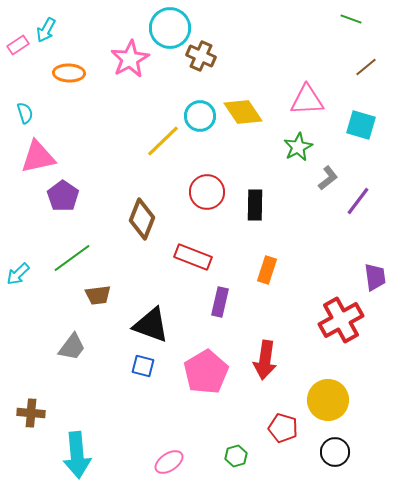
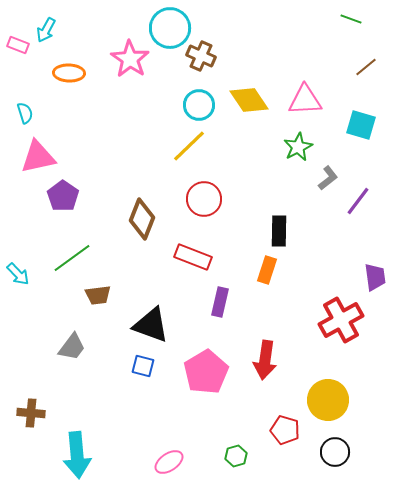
pink rectangle at (18, 45): rotated 55 degrees clockwise
pink star at (130, 59): rotated 9 degrees counterclockwise
pink triangle at (307, 100): moved 2 px left
yellow diamond at (243, 112): moved 6 px right, 12 px up
cyan circle at (200, 116): moved 1 px left, 11 px up
yellow line at (163, 141): moved 26 px right, 5 px down
red circle at (207, 192): moved 3 px left, 7 px down
black rectangle at (255, 205): moved 24 px right, 26 px down
cyan arrow at (18, 274): rotated 90 degrees counterclockwise
red pentagon at (283, 428): moved 2 px right, 2 px down
